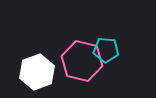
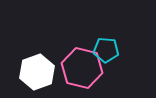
pink hexagon: moved 7 px down
